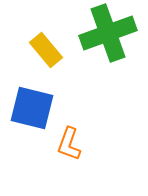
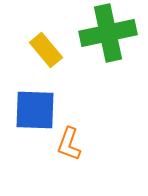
green cross: rotated 8 degrees clockwise
blue square: moved 3 px right, 2 px down; rotated 12 degrees counterclockwise
